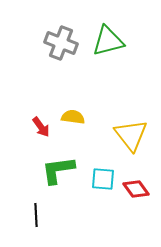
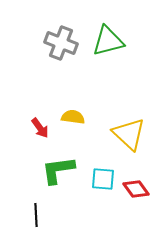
red arrow: moved 1 px left, 1 px down
yellow triangle: moved 2 px left, 1 px up; rotated 9 degrees counterclockwise
